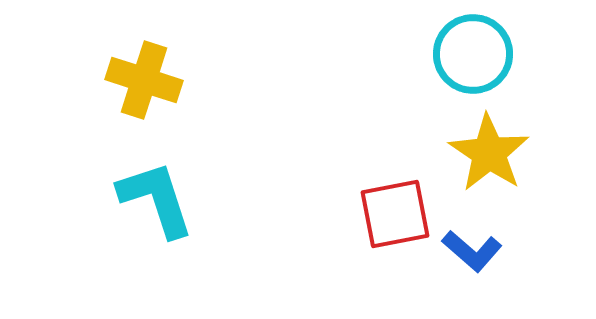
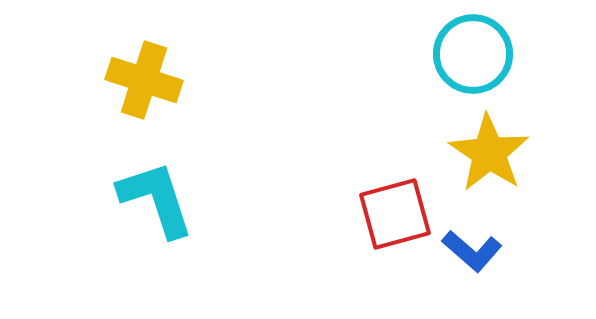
red square: rotated 4 degrees counterclockwise
